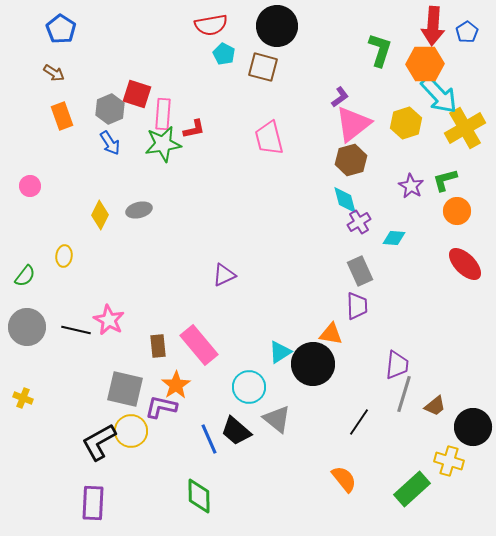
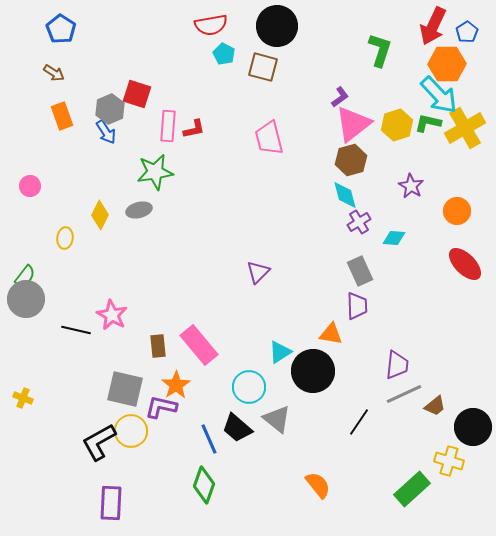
red arrow at (433, 26): rotated 21 degrees clockwise
orange hexagon at (425, 64): moved 22 px right
pink rectangle at (163, 114): moved 5 px right, 12 px down
yellow hexagon at (406, 123): moved 9 px left, 2 px down
blue arrow at (110, 143): moved 4 px left, 11 px up
green star at (163, 144): moved 8 px left, 28 px down
green L-shape at (445, 180): moved 17 px left, 57 px up; rotated 28 degrees clockwise
cyan diamond at (345, 200): moved 5 px up
yellow ellipse at (64, 256): moved 1 px right, 18 px up
purple triangle at (224, 275): moved 34 px right, 3 px up; rotated 20 degrees counterclockwise
pink star at (109, 320): moved 3 px right, 5 px up
gray circle at (27, 327): moved 1 px left, 28 px up
black circle at (313, 364): moved 7 px down
gray line at (404, 394): rotated 48 degrees clockwise
black trapezoid at (236, 431): moved 1 px right, 3 px up
orange semicircle at (344, 479): moved 26 px left, 6 px down
green diamond at (199, 496): moved 5 px right, 11 px up; rotated 21 degrees clockwise
purple rectangle at (93, 503): moved 18 px right
